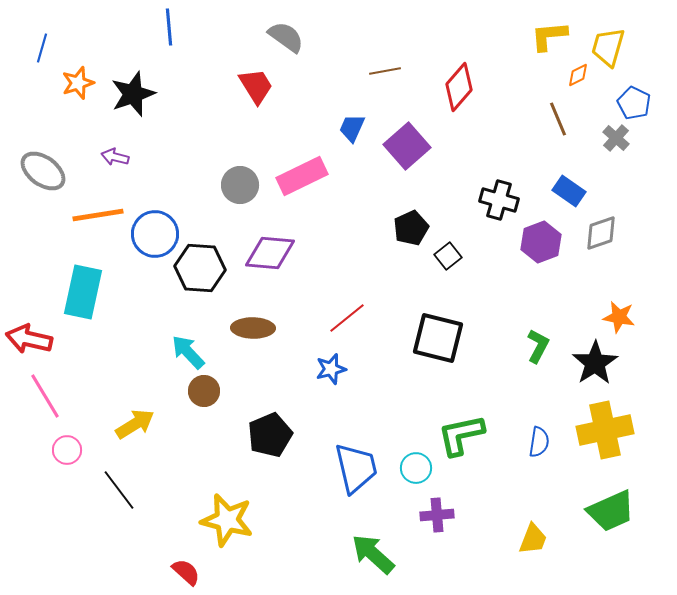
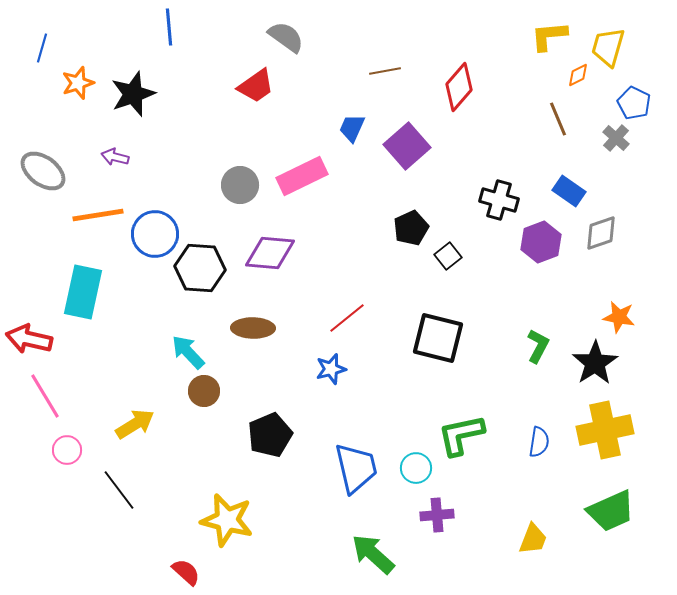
red trapezoid at (256, 86): rotated 87 degrees clockwise
